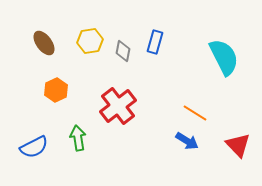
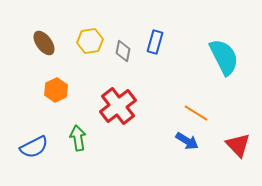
orange line: moved 1 px right
